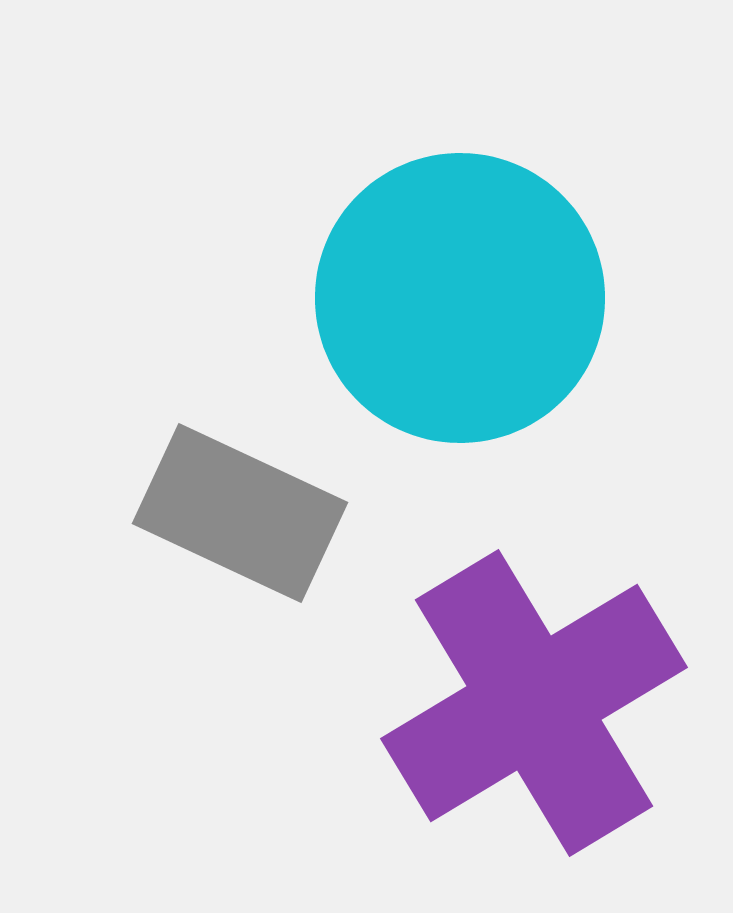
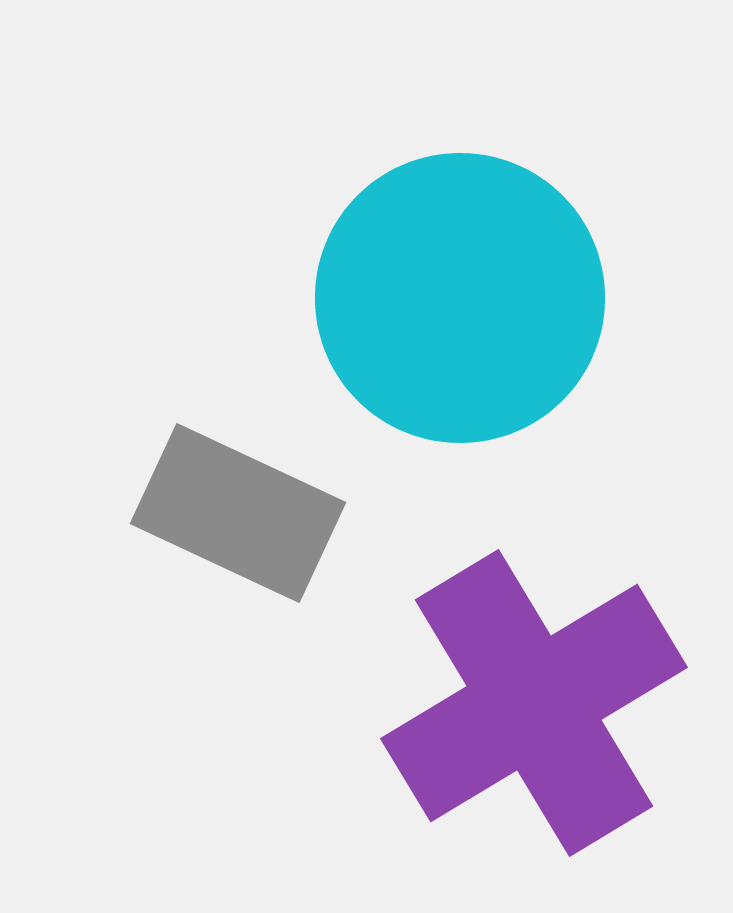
gray rectangle: moved 2 px left
